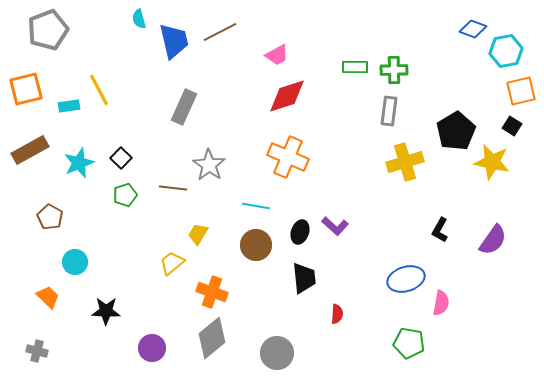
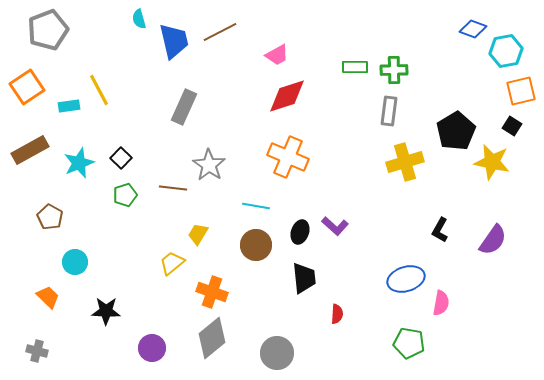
orange square at (26, 89): moved 1 px right, 2 px up; rotated 20 degrees counterclockwise
